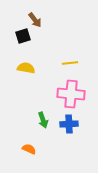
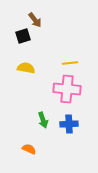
pink cross: moved 4 px left, 5 px up
